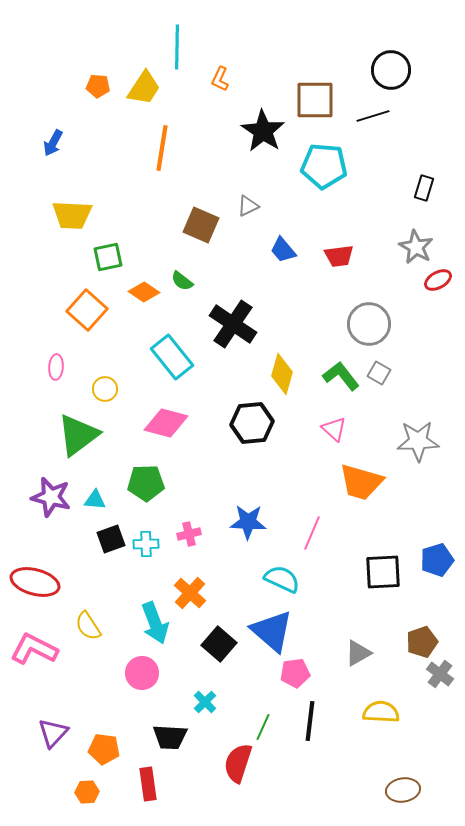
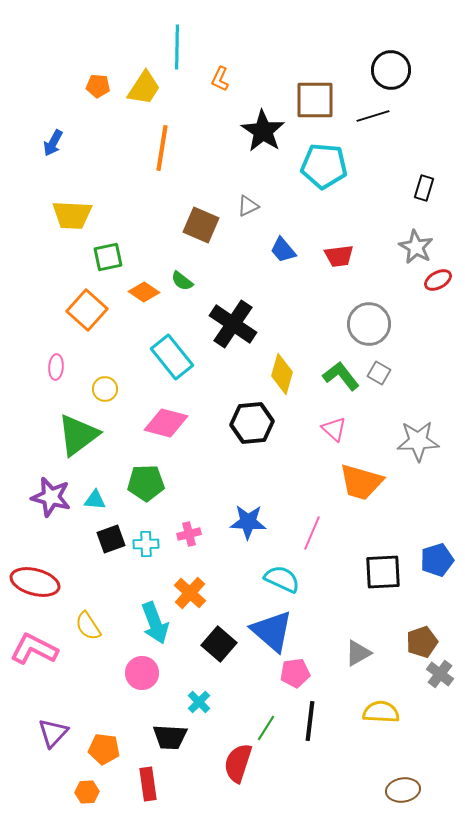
cyan cross at (205, 702): moved 6 px left
green line at (263, 727): moved 3 px right, 1 px down; rotated 8 degrees clockwise
